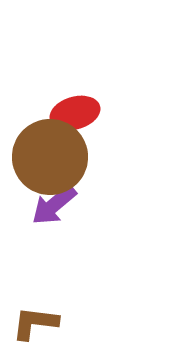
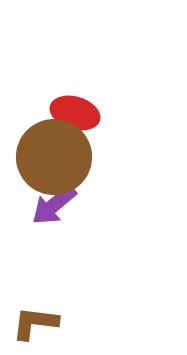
red ellipse: rotated 33 degrees clockwise
brown circle: moved 4 px right
